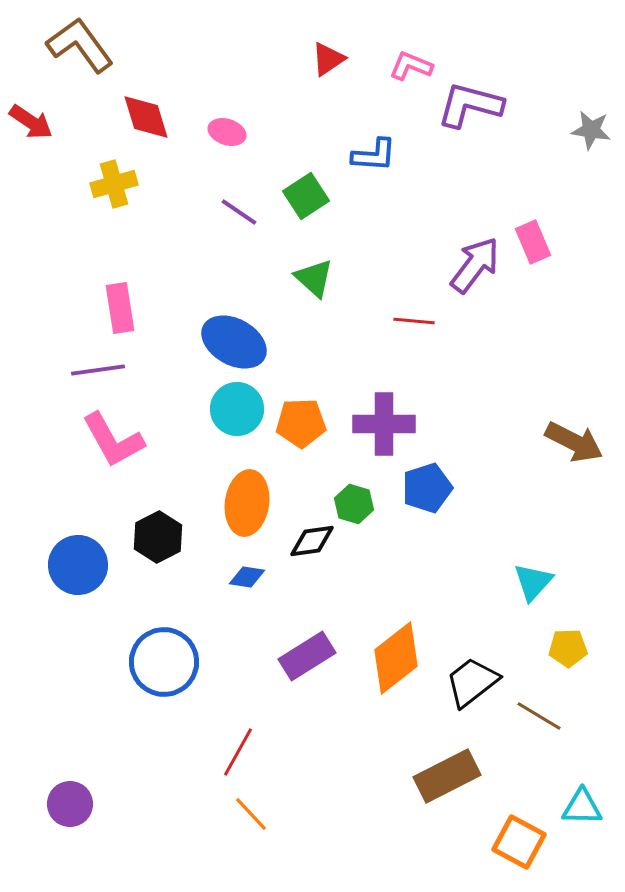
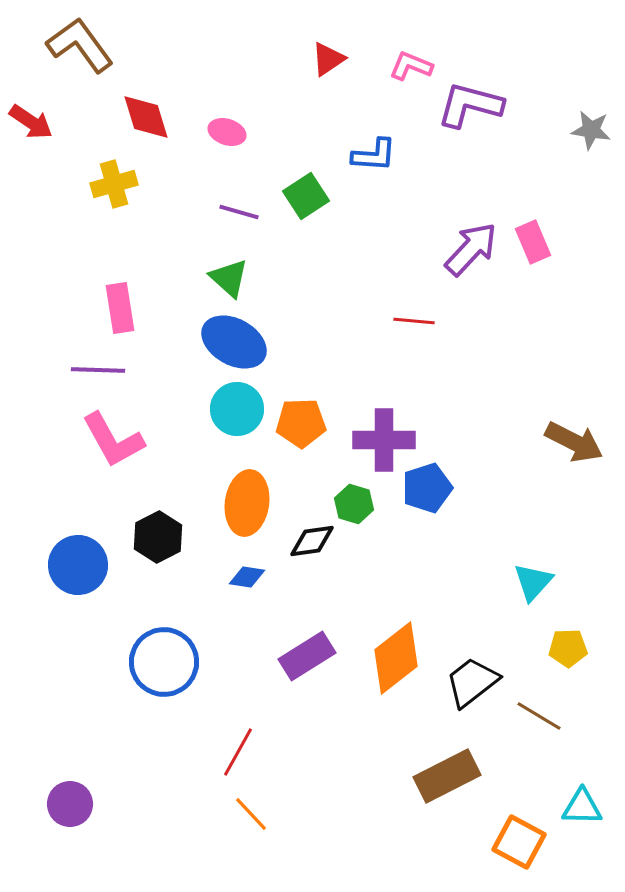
purple line at (239, 212): rotated 18 degrees counterclockwise
purple arrow at (475, 265): moved 4 px left, 16 px up; rotated 6 degrees clockwise
green triangle at (314, 278): moved 85 px left
purple line at (98, 370): rotated 10 degrees clockwise
purple cross at (384, 424): moved 16 px down
